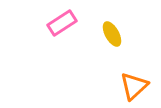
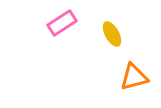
orange triangle: moved 9 px up; rotated 28 degrees clockwise
